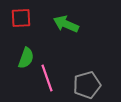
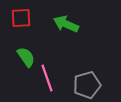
green semicircle: moved 1 px up; rotated 55 degrees counterclockwise
